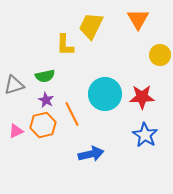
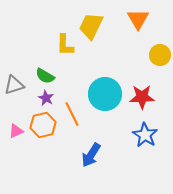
green semicircle: rotated 42 degrees clockwise
purple star: moved 2 px up
blue arrow: moved 1 px down; rotated 135 degrees clockwise
